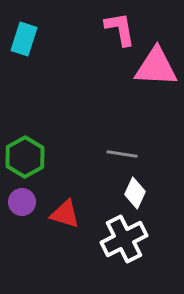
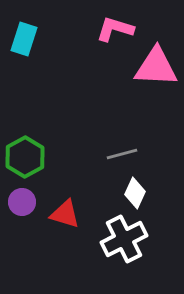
pink L-shape: moved 5 px left; rotated 63 degrees counterclockwise
gray line: rotated 24 degrees counterclockwise
